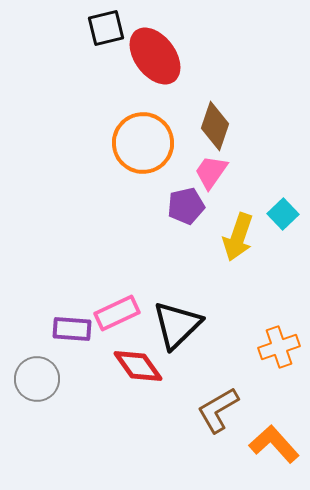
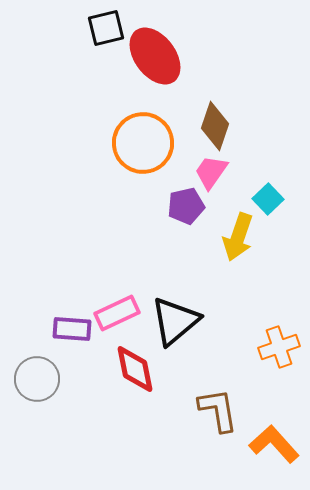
cyan square: moved 15 px left, 15 px up
black triangle: moved 2 px left, 4 px up; rotated 4 degrees clockwise
red diamond: moved 3 px left, 3 px down; rotated 24 degrees clockwise
brown L-shape: rotated 111 degrees clockwise
